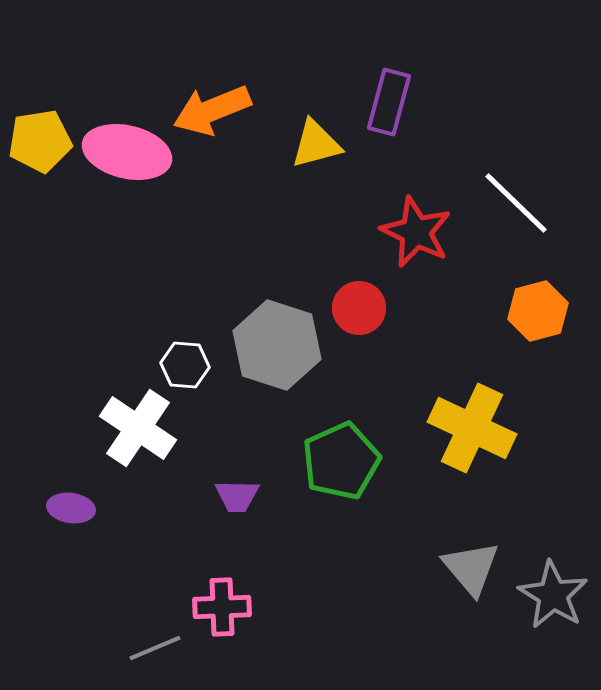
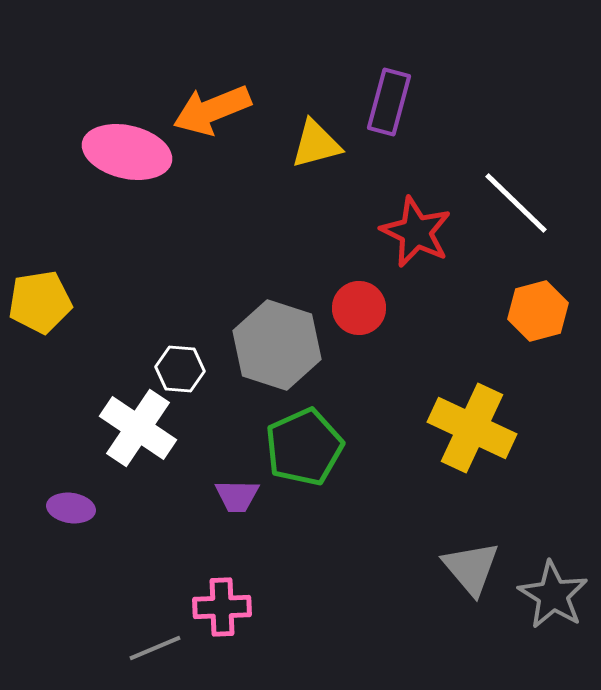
yellow pentagon: moved 161 px down
white hexagon: moved 5 px left, 4 px down
green pentagon: moved 37 px left, 14 px up
